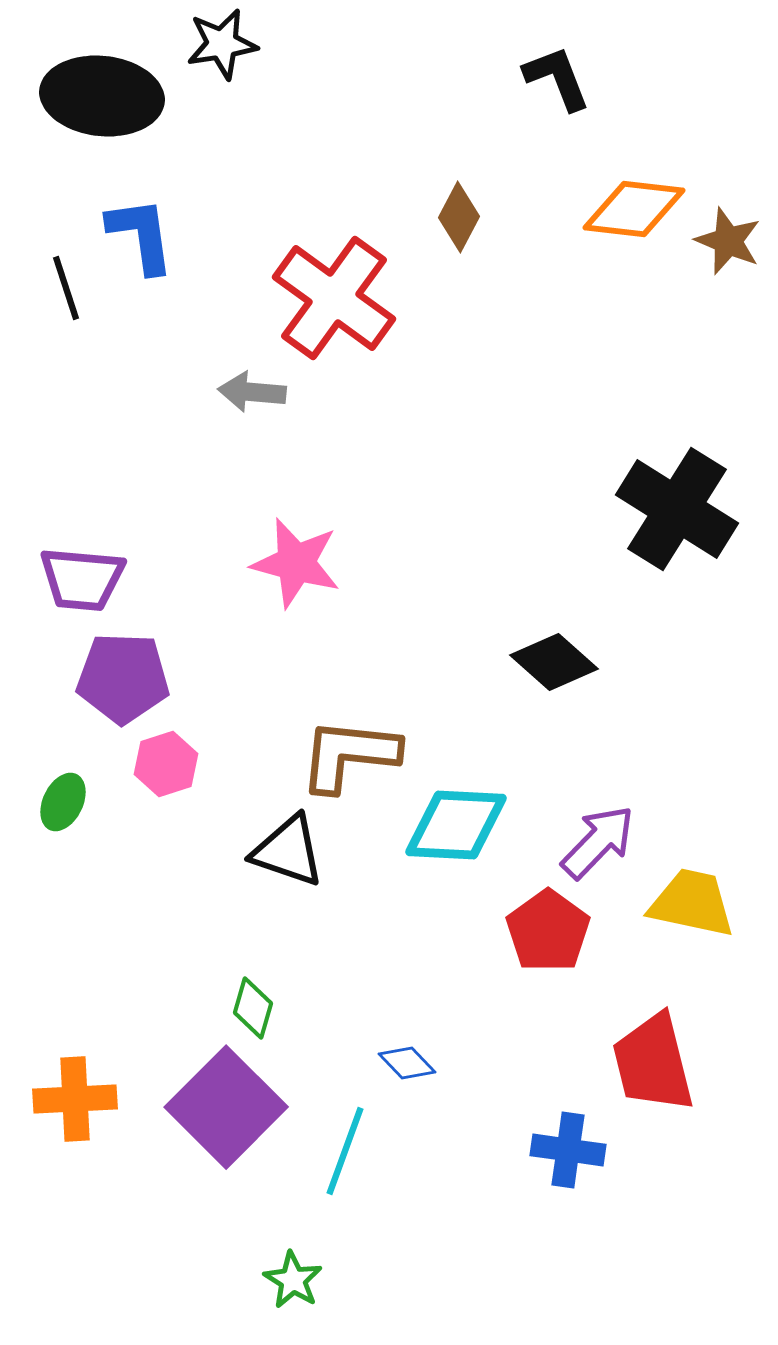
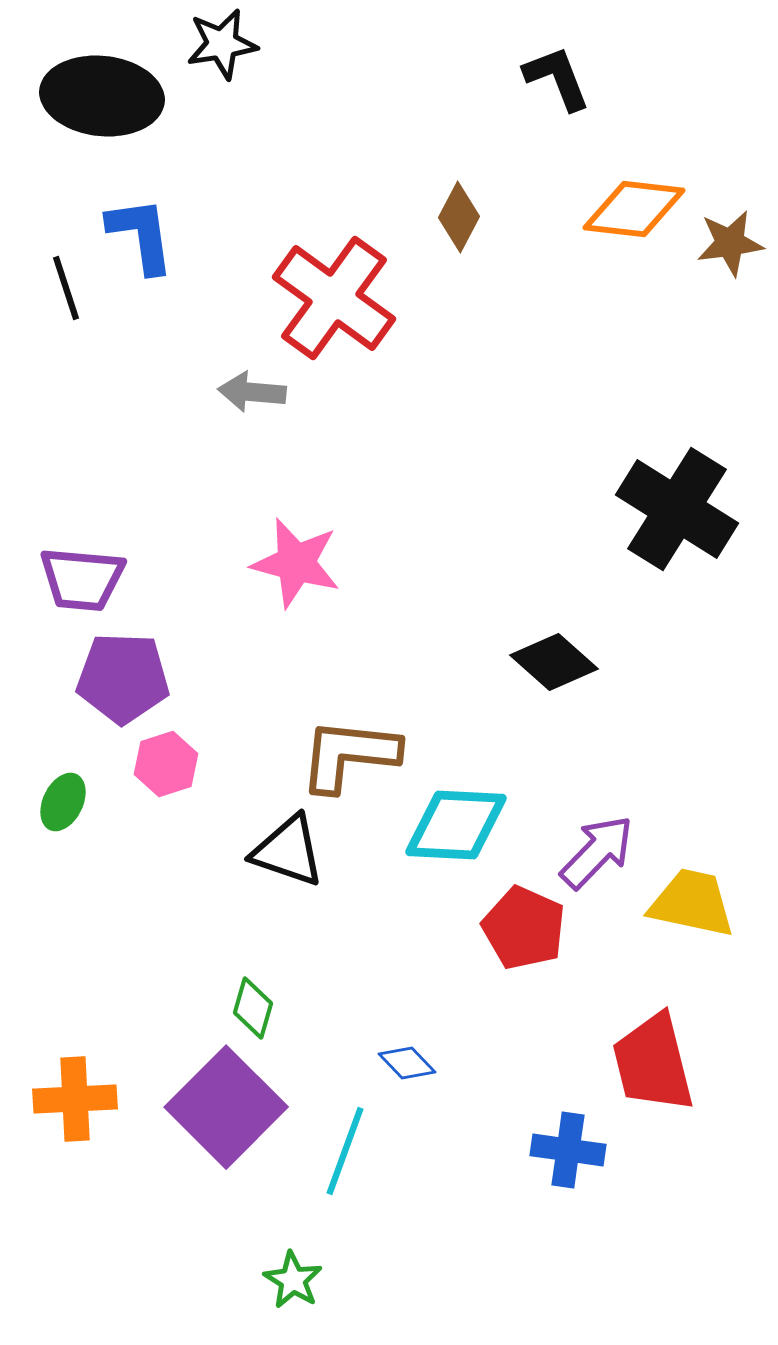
brown star: moved 2 px right, 2 px down; rotated 30 degrees counterclockwise
purple arrow: moved 1 px left, 10 px down
red pentagon: moved 24 px left, 3 px up; rotated 12 degrees counterclockwise
